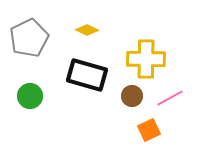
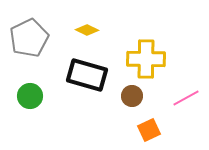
pink line: moved 16 px right
